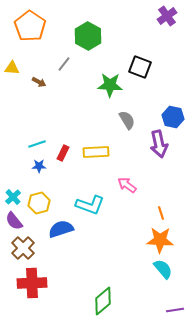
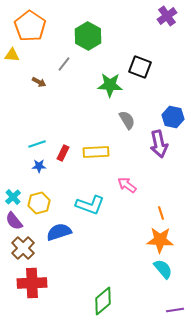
yellow triangle: moved 13 px up
blue semicircle: moved 2 px left, 3 px down
